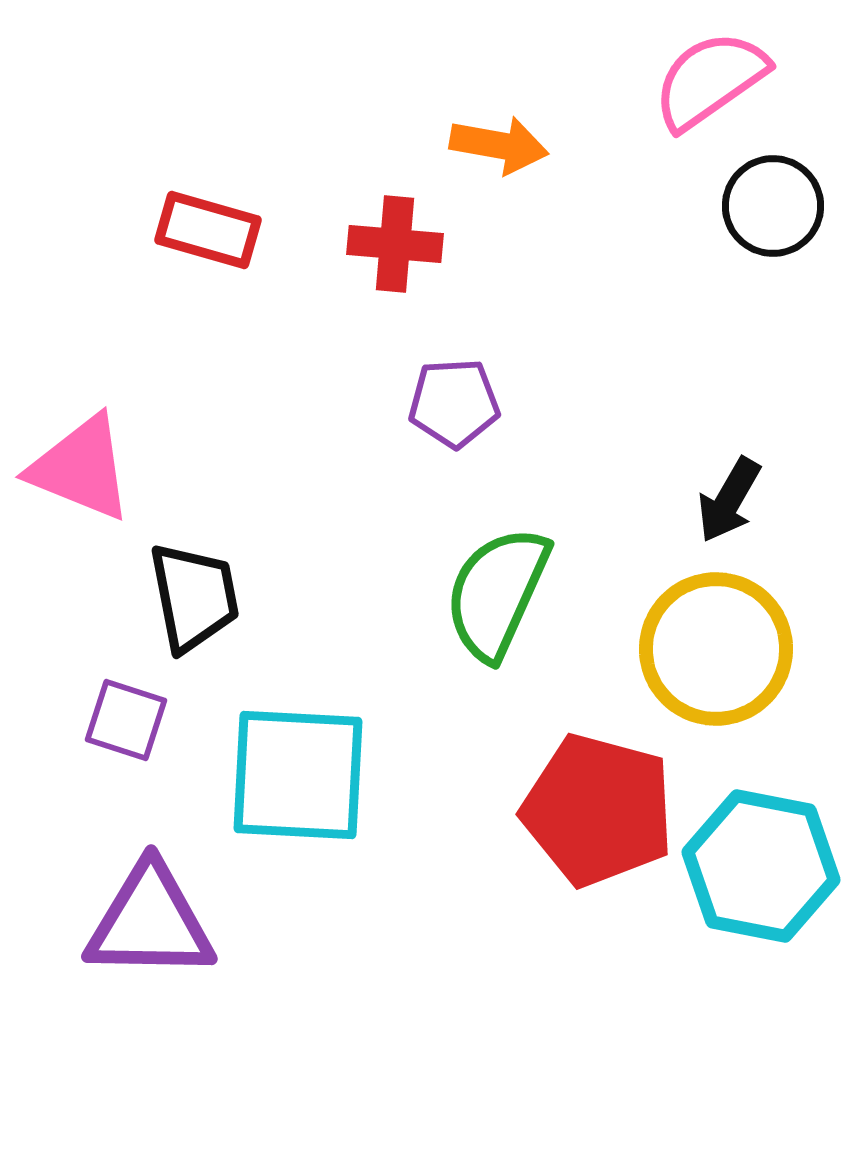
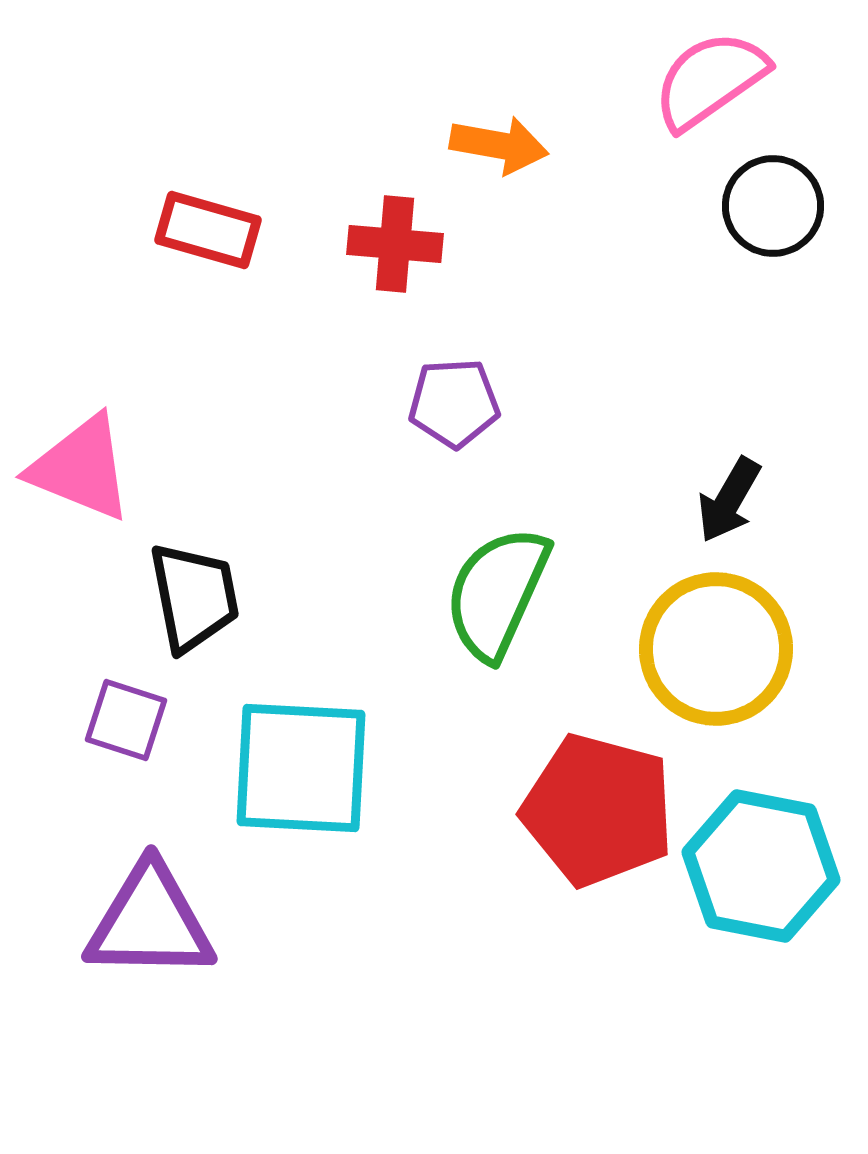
cyan square: moved 3 px right, 7 px up
